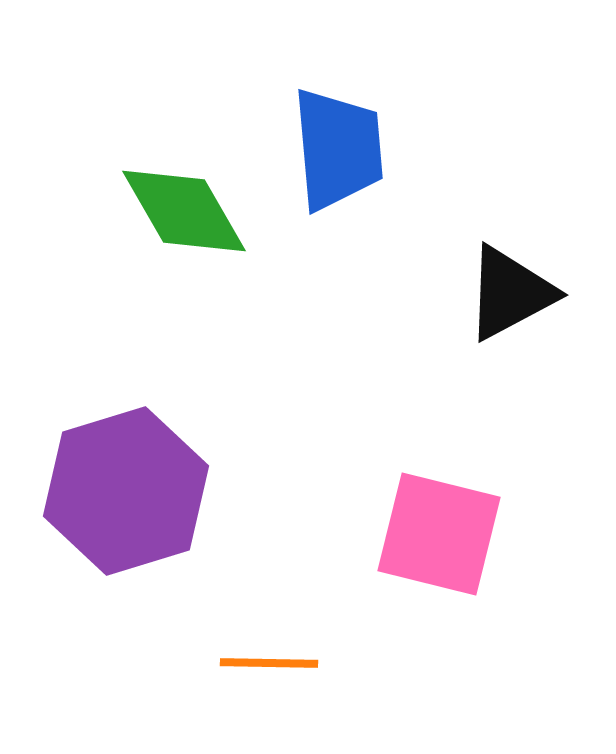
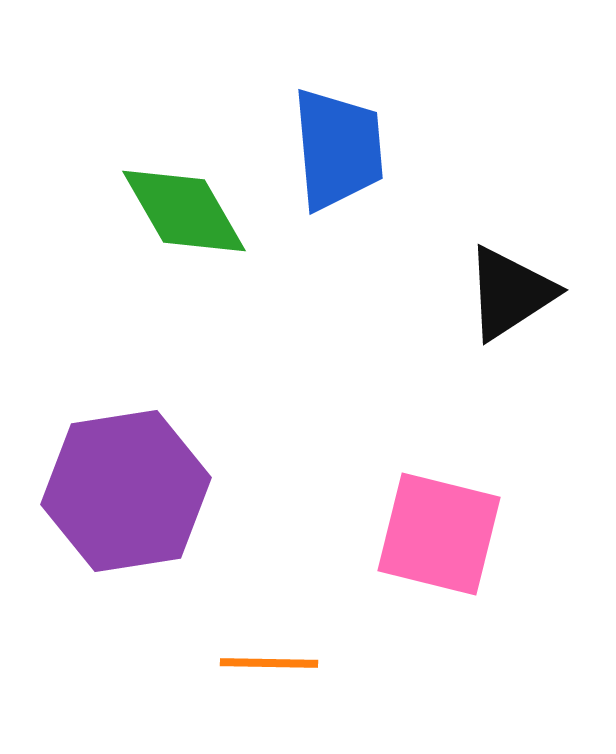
black triangle: rotated 5 degrees counterclockwise
purple hexagon: rotated 8 degrees clockwise
